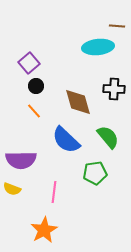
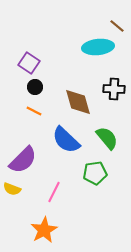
brown line: rotated 35 degrees clockwise
purple square: rotated 15 degrees counterclockwise
black circle: moved 1 px left, 1 px down
orange line: rotated 21 degrees counterclockwise
green semicircle: moved 1 px left, 1 px down
purple semicircle: moved 2 px right; rotated 44 degrees counterclockwise
pink line: rotated 20 degrees clockwise
